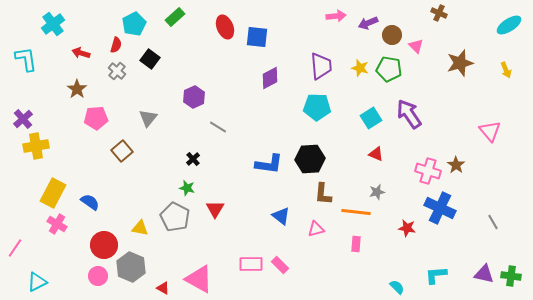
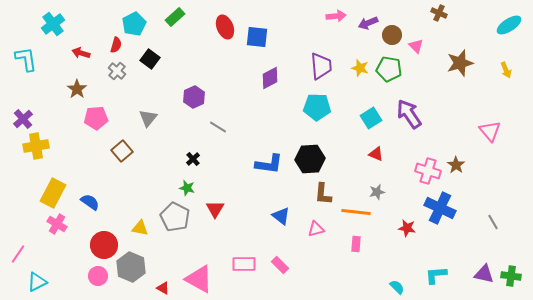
pink line at (15, 248): moved 3 px right, 6 px down
pink rectangle at (251, 264): moved 7 px left
